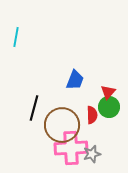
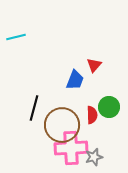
cyan line: rotated 66 degrees clockwise
red triangle: moved 14 px left, 27 px up
gray star: moved 2 px right, 3 px down
